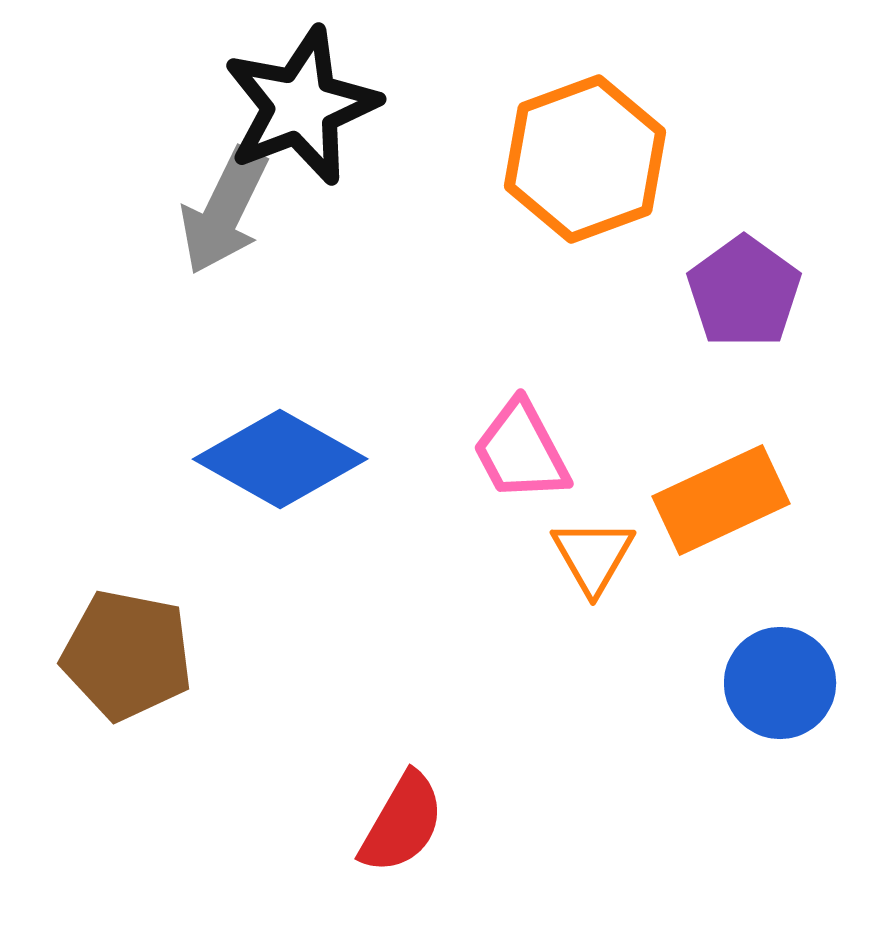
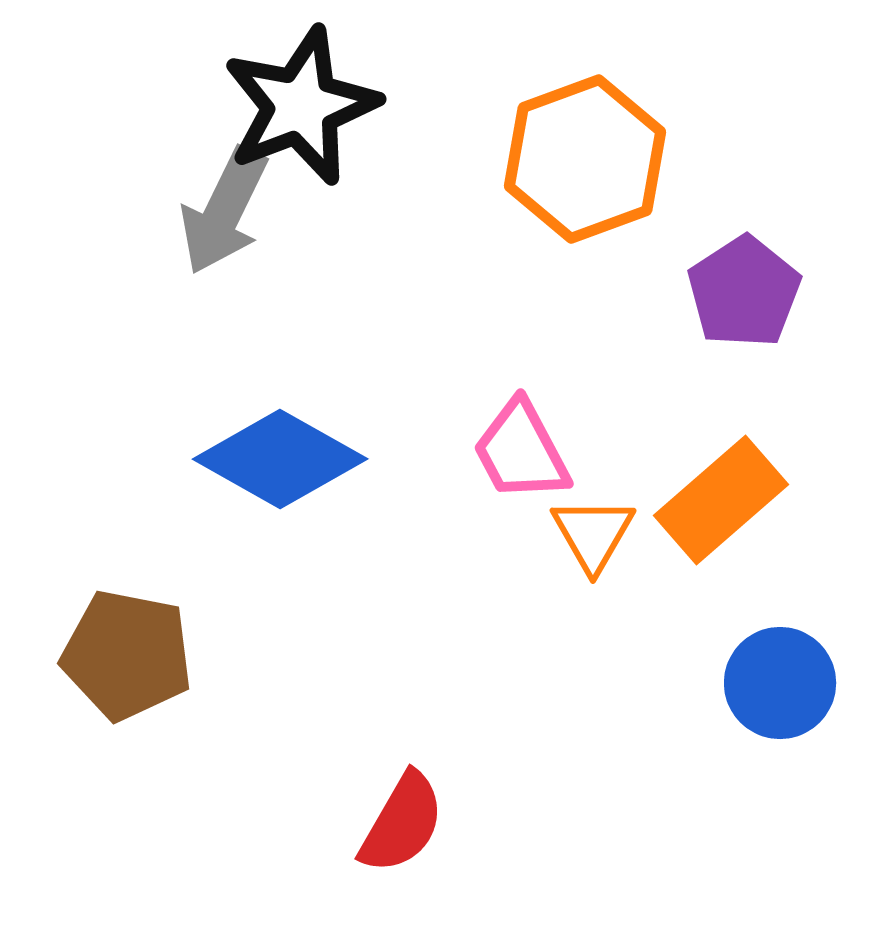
purple pentagon: rotated 3 degrees clockwise
orange rectangle: rotated 16 degrees counterclockwise
orange triangle: moved 22 px up
